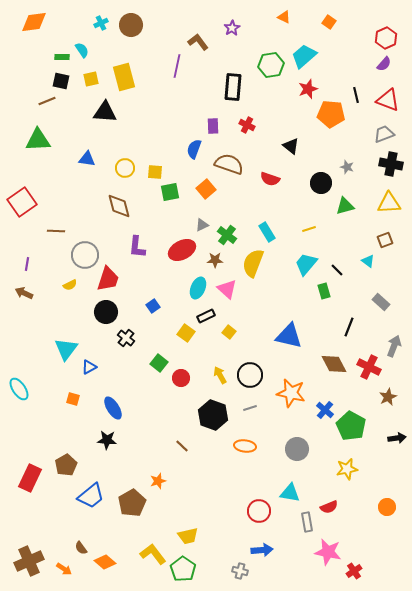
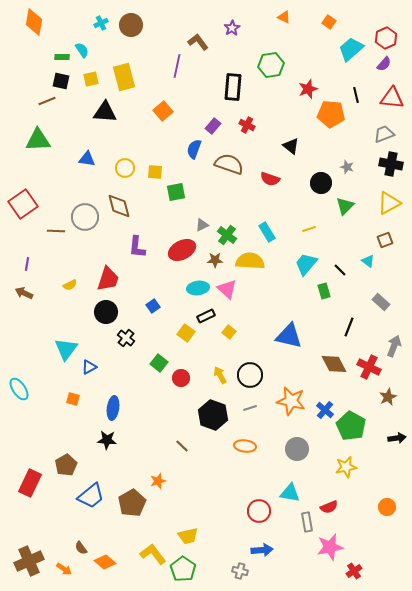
orange diamond at (34, 22): rotated 72 degrees counterclockwise
cyan trapezoid at (304, 56): moved 47 px right, 7 px up
red triangle at (388, 100): moved 4 px right, 2 px up; rotated 15 degrees counterclockwise
purple rectangle at (213, 126): rotated 42 degrees clockwise
orange square at (206, 189): moved 43 px left, 78 px up
green square at (170, 192): moved 6 px right
red square at (22, 202): moved 1 px right, 2 px down
yellow triangle at (389, 203): rotated 25 degrees counterclockwise
green triangle at (345, 206): rotated 30 degrees counterclockwise
gray circle at (85, 255): moved 38 px up
yellow semicircle at (253, 263): moved 3 px left, 2 px up; rotated 72 degrees clockwise
black line at (337, 270): moved 3 px right
cyan ellipse at (198, 288): rotated 60 degrees clockwise
orange star at (291, 393): moved 8 px down
blue ellipse at (113, 408): rotated 40 degrees clockwise
yellow star at (347, 469): moved 1 px left, 2 px up
red rectangle at (30, 478): moved 5 px down
pink star at (328, 552): moved 2 px right, 5 px up; rotated 24 degrees counterclockwise
